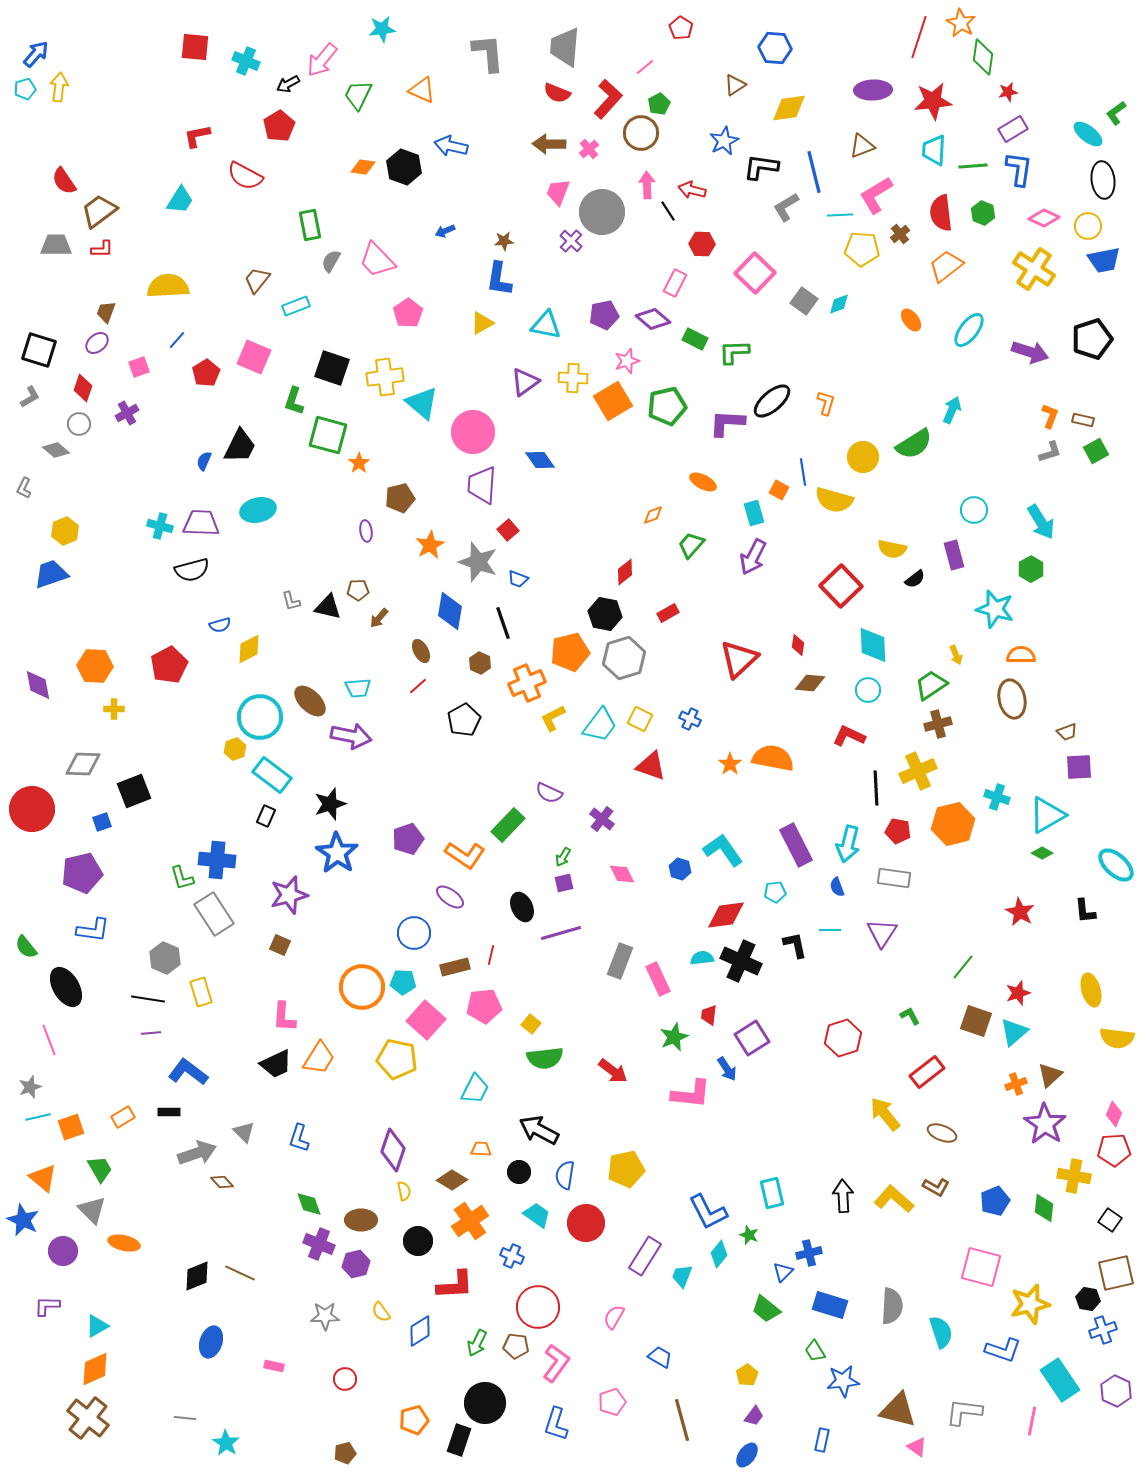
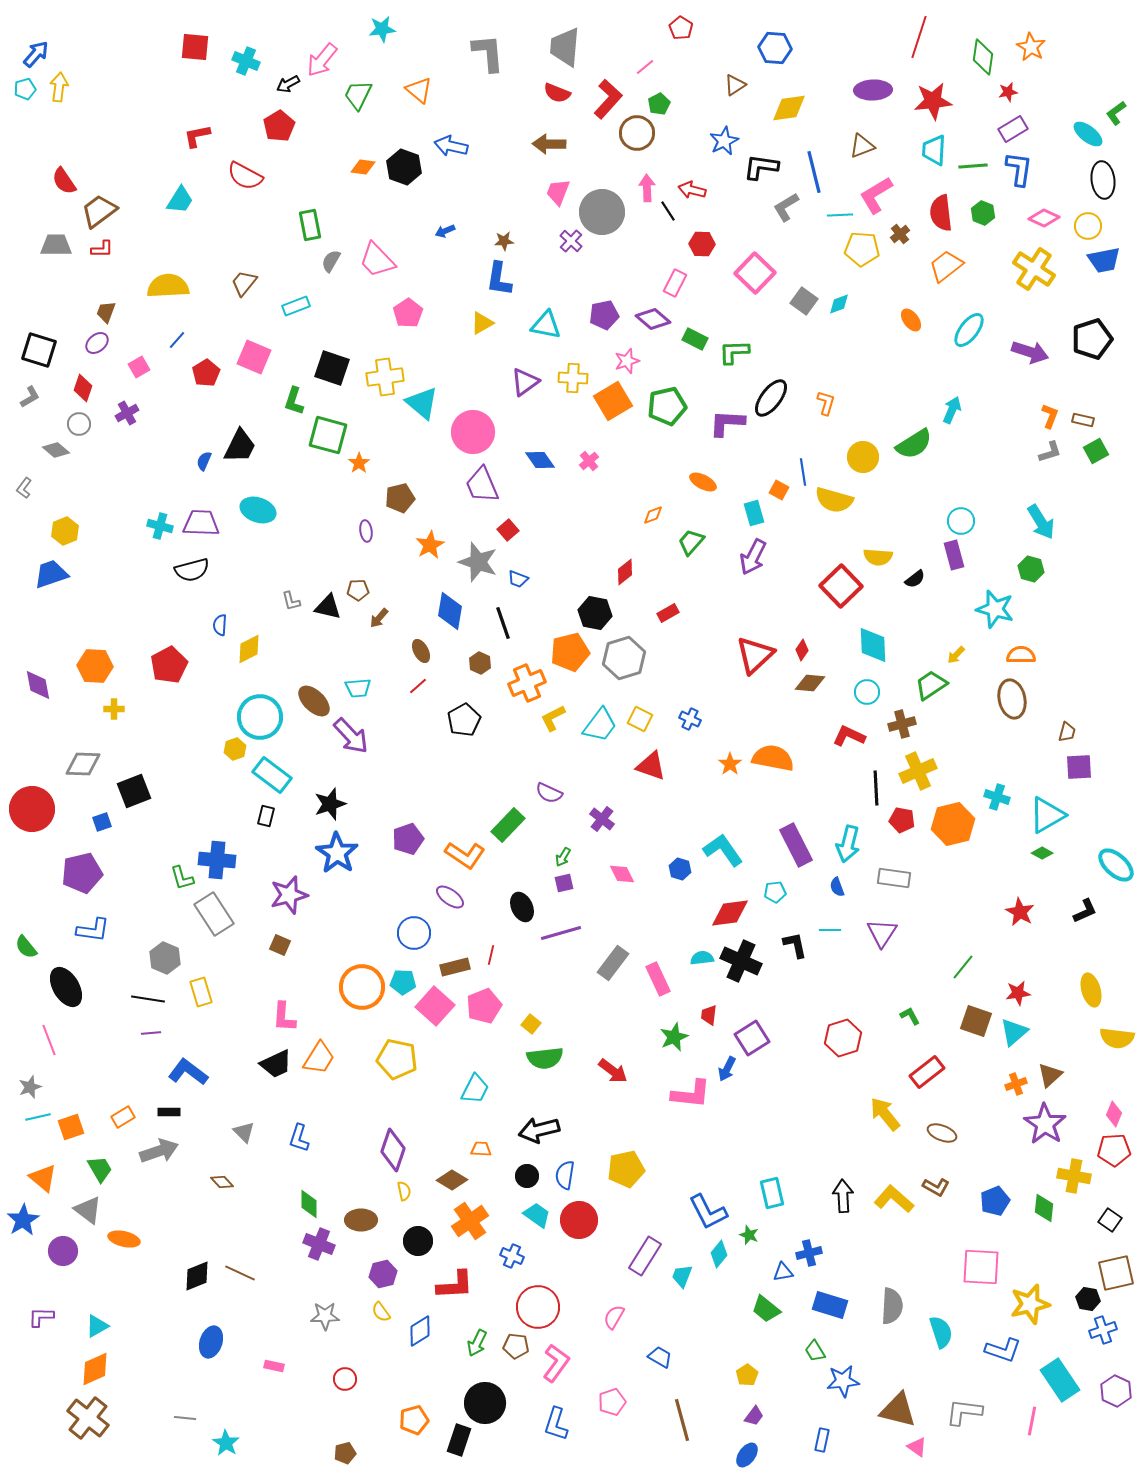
orange star at (961, 23): moved 70 px right, 24 px down
orange triangle at (422, 90): moved 3 px left; rotated 16 degrees clockwise
brown circle at (641, 133): moved 4 px left
pink cross at (589, 149): moved 312 px down
pink arrow at (647, 185): moved 3 px down
brown trapezoid at (257, 280): moved 13 px left, 3 px down
pink square at (139, 367): rotated 10 degrees counterclockwise
black ellipse at (772, 401): moved 1 px left, 3 px up; rotated 12 degrees counterclockwise
purple trapezoid at (482, 485): rotated 27 degrees counterclockwise
gray L-shape at (24, 488): rotated 10 degrees clockwise
cyan ellipse at (258, 510): rotated 32 degrees clockwise
cyan circle at (974, 510): moved 13 px left, 11 px down
green trapezoid at (691, 545): moved 3 px up
yellow semicircle at (892, 549): moved 14 px left, 8 px down; rotated 8 degrees counterclockwise
green hexagon at (1031, 569): rotated 15 degrees counterclockwise
black hexagon at (605, 614): moved 10 px left, 1 px up
blue semicircle at (220, 625): rotated 110 degrees clockwise
red diamond at (798, 645): moved 4 px right, 5 px down; rotated 25 degrees clockwise
yellow arrow at (956, 655): rotated 66 degrees clockwise
red triangle at (739, 659): moved 16 px right, 4 px up
cyan circle at (868, 690): moved 1 px left, 2 px down
brown ellipse at (310, 701): moved 4 px right
brown cross at (938, 724): moved 36 px left
brown trapezoid at (1067, 732): rotated 55 degrees counterclockwise
purple arrow at (351, 736): rotated 36 degrees clockwise
black rectangle at (266, 816): rotated 10 degrees counterclockwise
red pentagon at (898, 831): moved 4 px right, 11 px up
black L-shape at (1085, 911): rotated 108 degrees counterclockwise
red diamond at (726, 915): moved 4 px right, 2 px up
gray rectangle at (620, 961): moved 7 px left, 2 px down; rotated 16 degrees clockwise
red star at (1018, 993): rotated 10 degrees clockwise
pink pentagon at (484, 1006): rotated 16 degrees counterclockwise
pink square at (426, 1020): moved 9 px right, 14 px up
blue arrow at (727, 1069): rotated 60 degrees clockwise
black arrow at (539, 1130): rotated 42 degrees counterclockwise
gray arrow at (197, 1153): moved 38 px left, 2 px up
black circle at (519, 1172): moved 8 px right, 4 px down
green diamond at (309, 1204): rotated 20 degrees clockwise
gray triangle at (92, 1210): moved 4 px left; rotated 8 degrees counterclockwise
blue star at (23, 1220): rotated 16 degrees clockwise
red circle at (586, 1223): moved 7 px left, 3 px up
orange ellipse at (124, 1243): moved 4 px up
purple hexagon at (356, 1264): moved 27 px right, 10 px down
pink square at (981, 1267): rotated 12 degrees counterclockwise
blue triangle at (783, 1272): rotated 35 degrees clockwise
purple L-shape at (47, 1306): moved 6 px left, 11 px down
